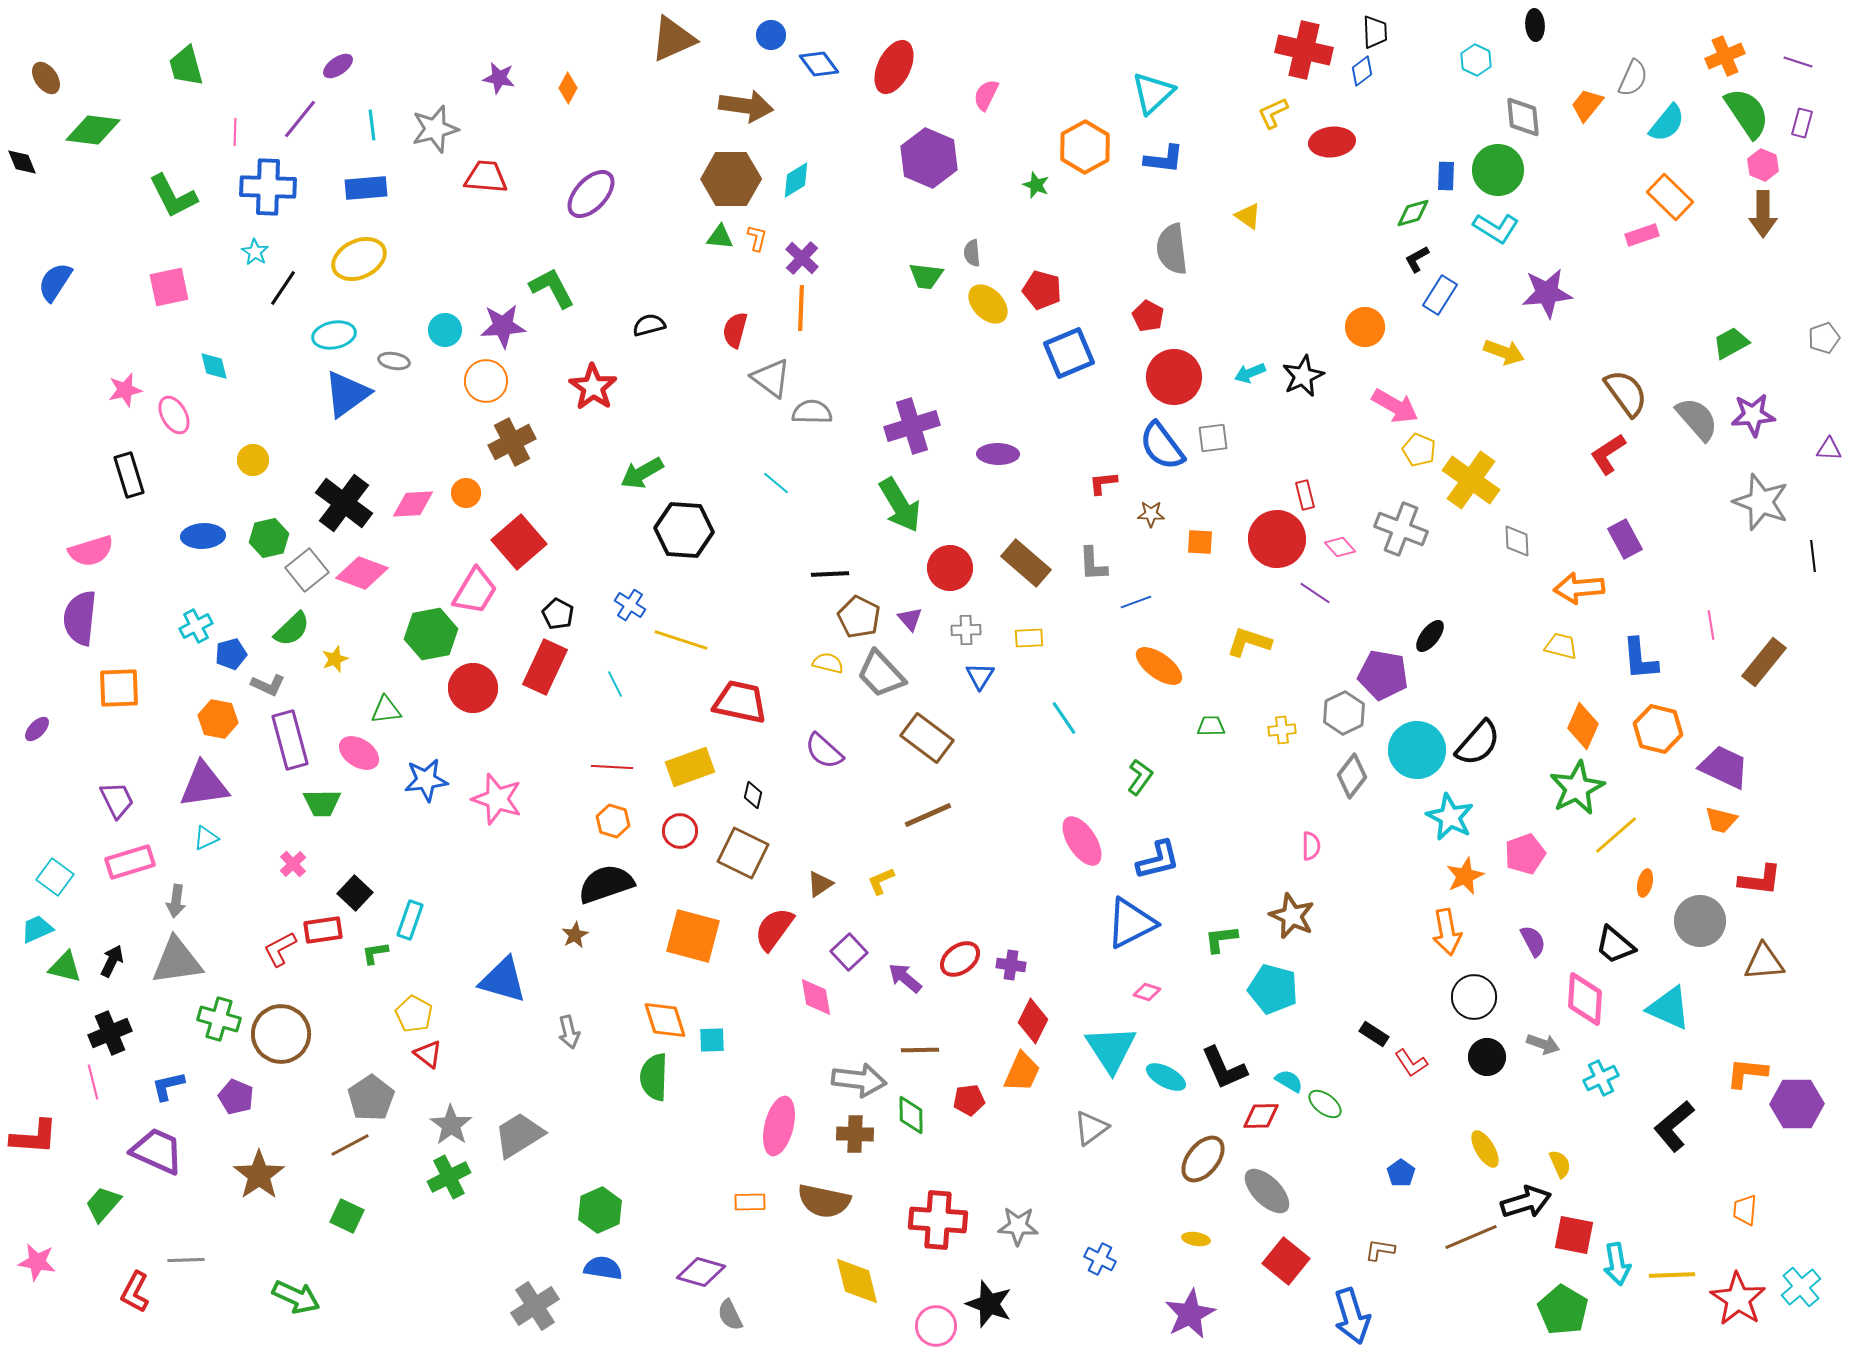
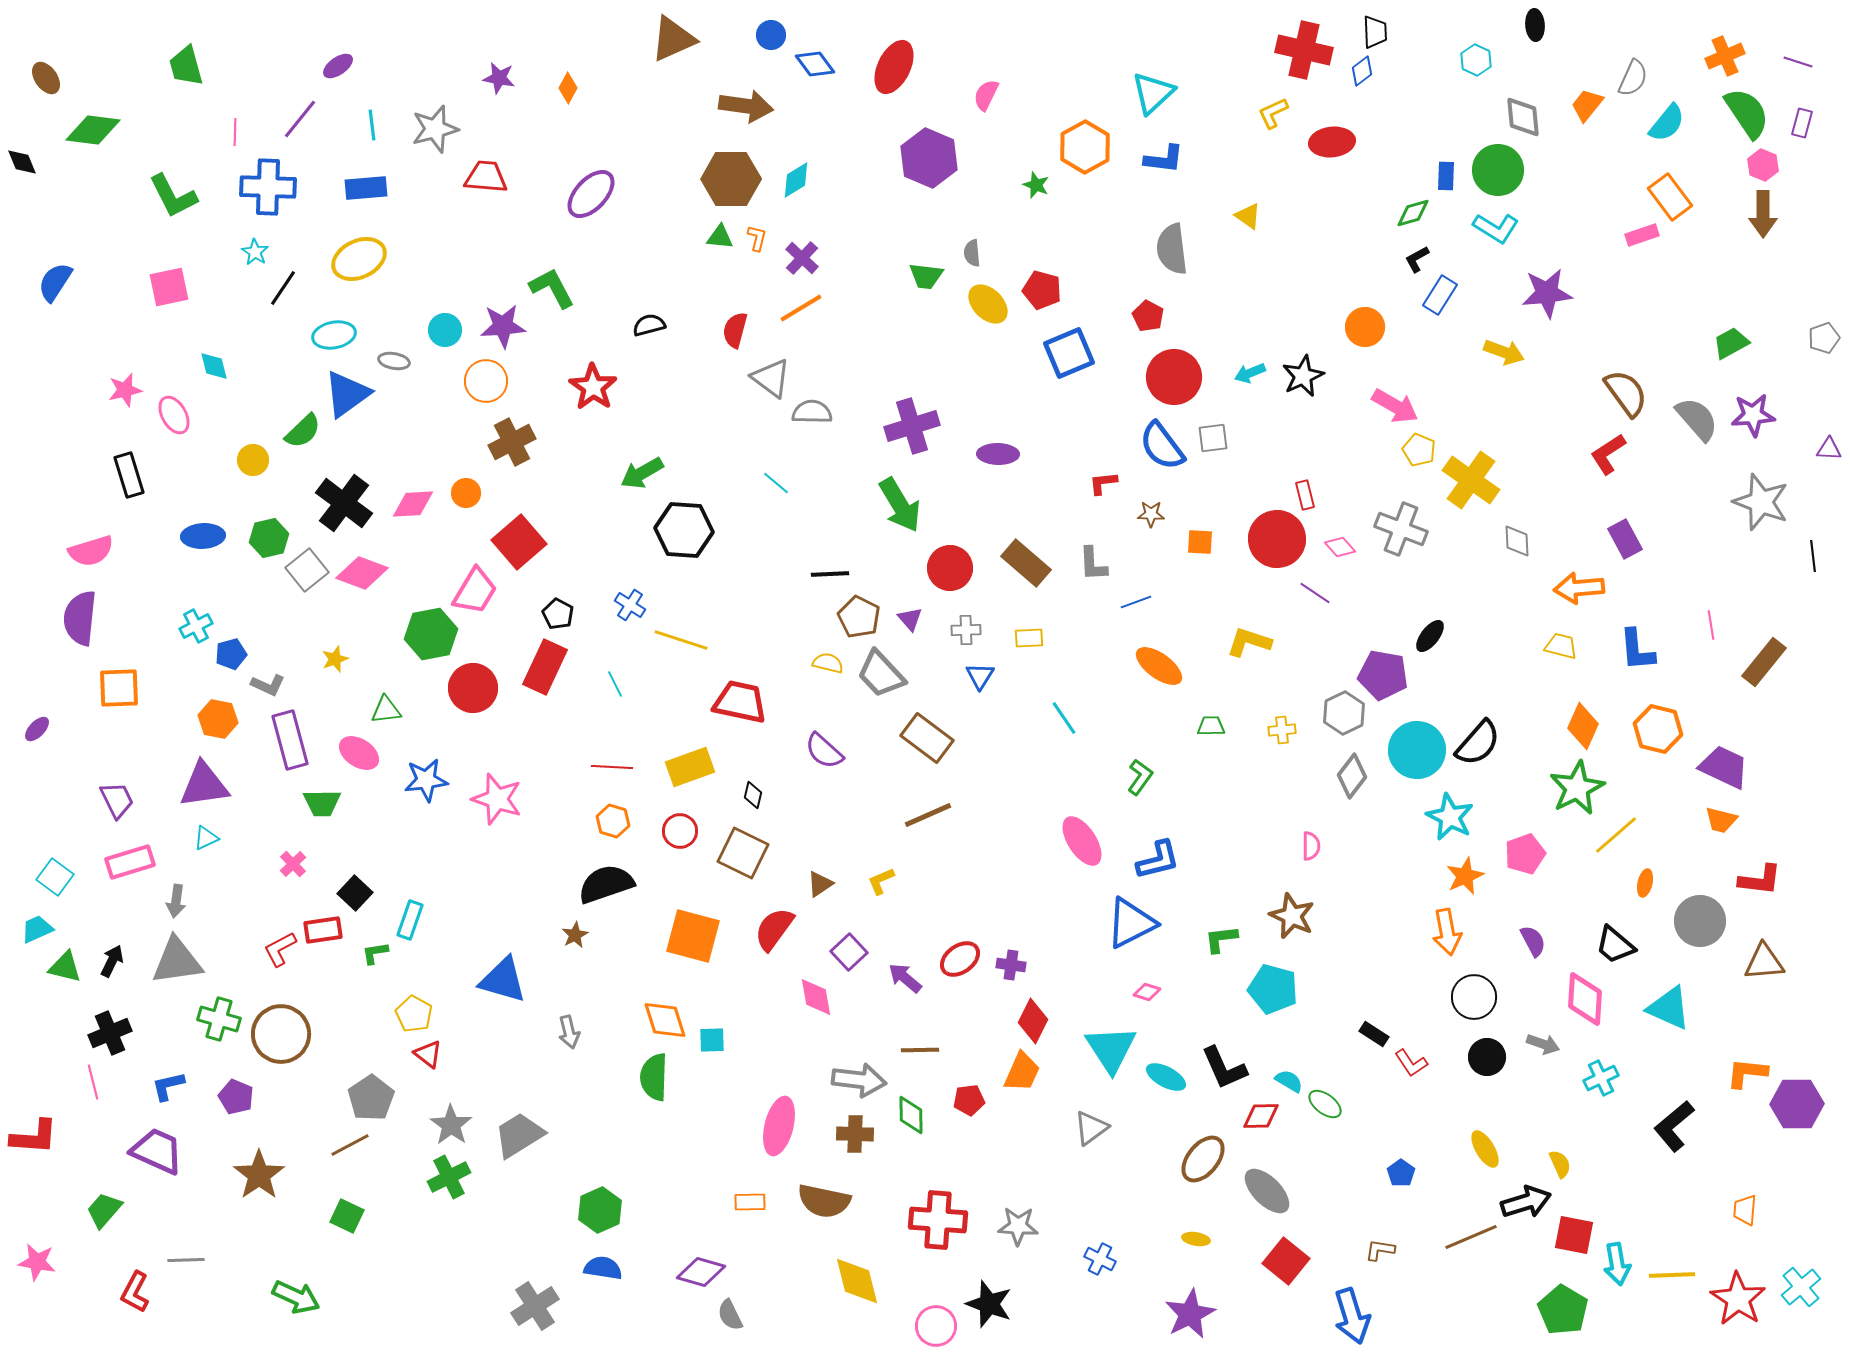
blue diamond at (819, 64): moved 4 px left
orange rectangle at (1670, 197): rotated 9 degrees clockwise
orange line at (801, 308): rotated 57 degrees clockwise
green semicircle at (292, 629): moved 11 px right, 198 px up
blue L-shape at (1640, 659): moved 3 px left, 9 px up
green trapezoid at (103, 1204): moved 1 px right, 6 px down
